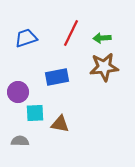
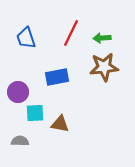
blue trapezoid: rotated 90 degrees counterclockwise
